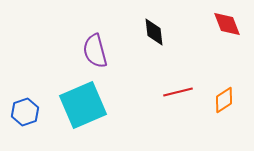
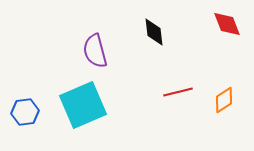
blue hexagon: rotated 12 degrees clockwise
